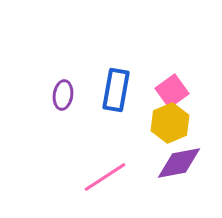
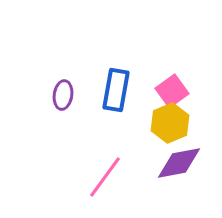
pink line: rotated 21 degrees counterclockwise
